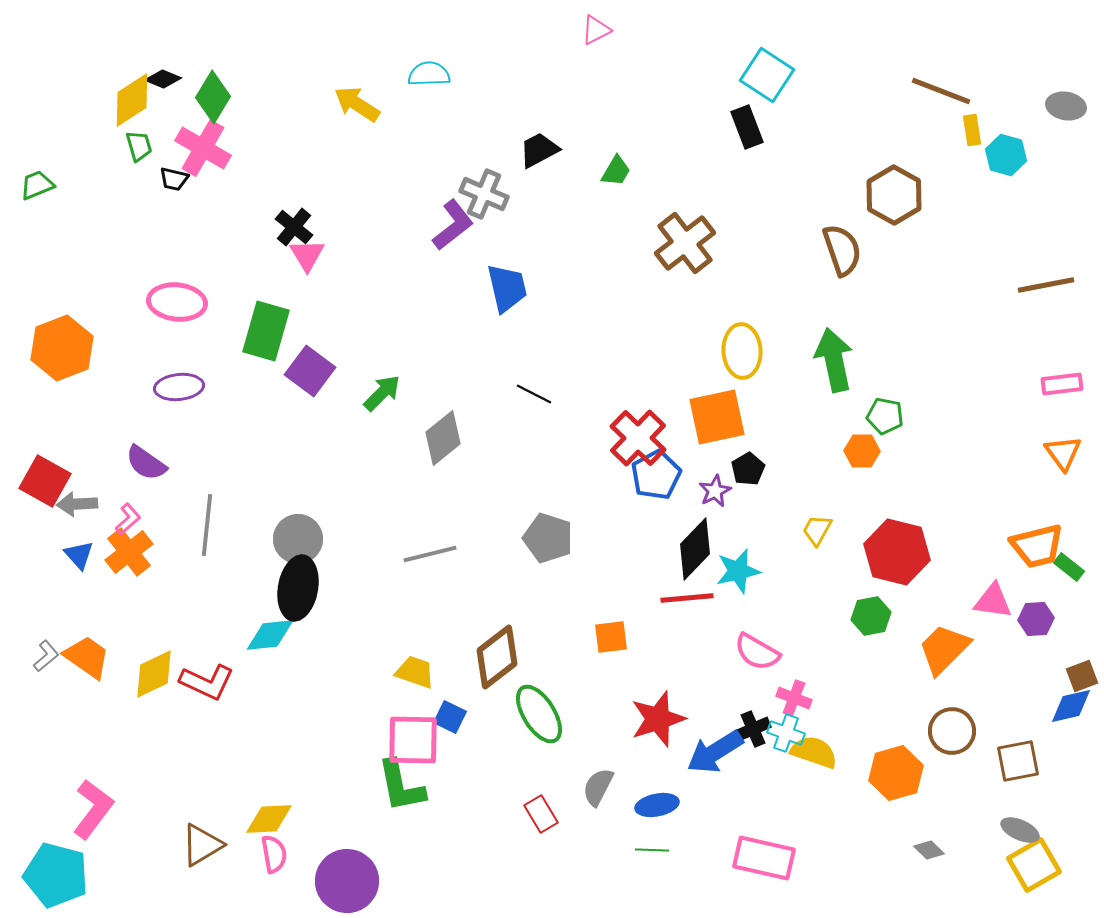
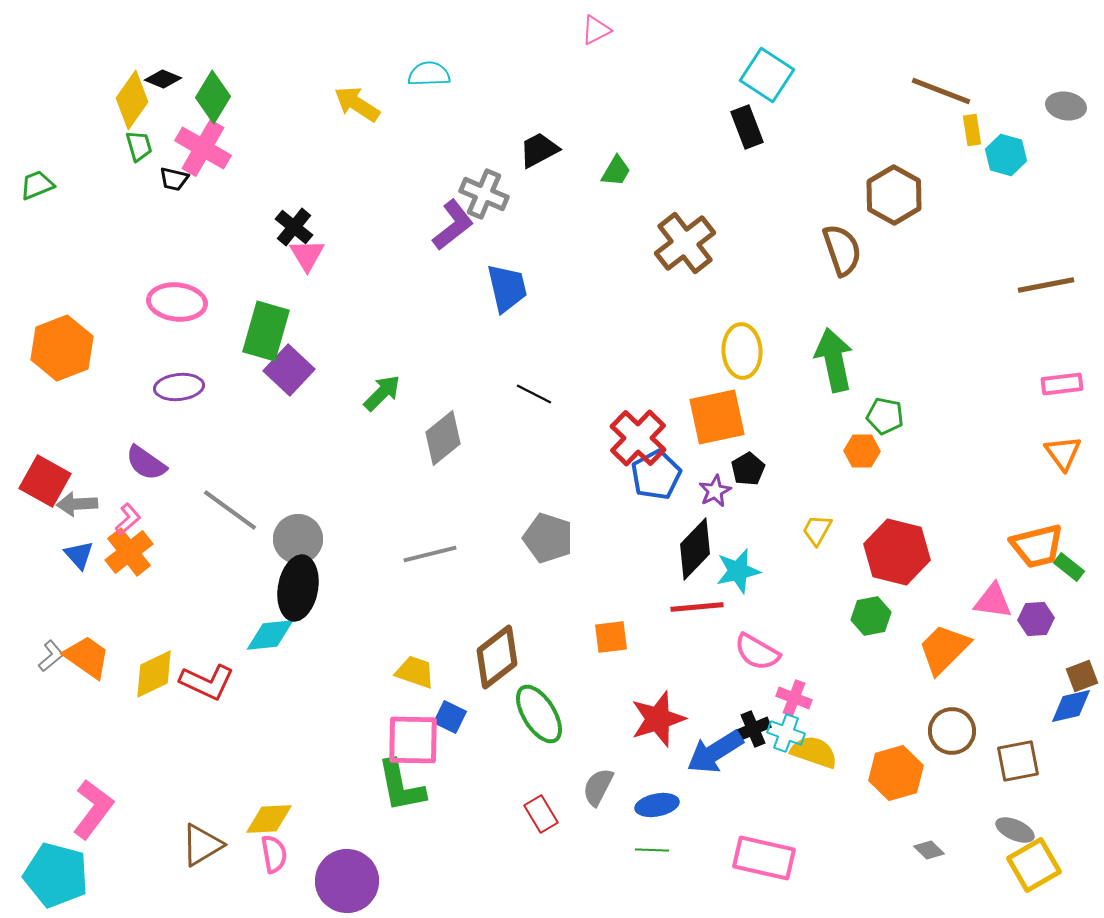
yellow diamond at (132, 100): rotated 22 degrees counterclockwise
purple square at (310, 371): moved 21 px left, 1 px up; rotated 6 degrees clockwise
gray line at (207, 525): moved 23 px right, 15 px up; rotated 60 degrees counterclockwise
red line at (687, 598): moved 10 px right, 9 px down
gray L-shape at (46, 656): moved 5 px right
gray ellipse at (1020, 830): moved 5 px left
